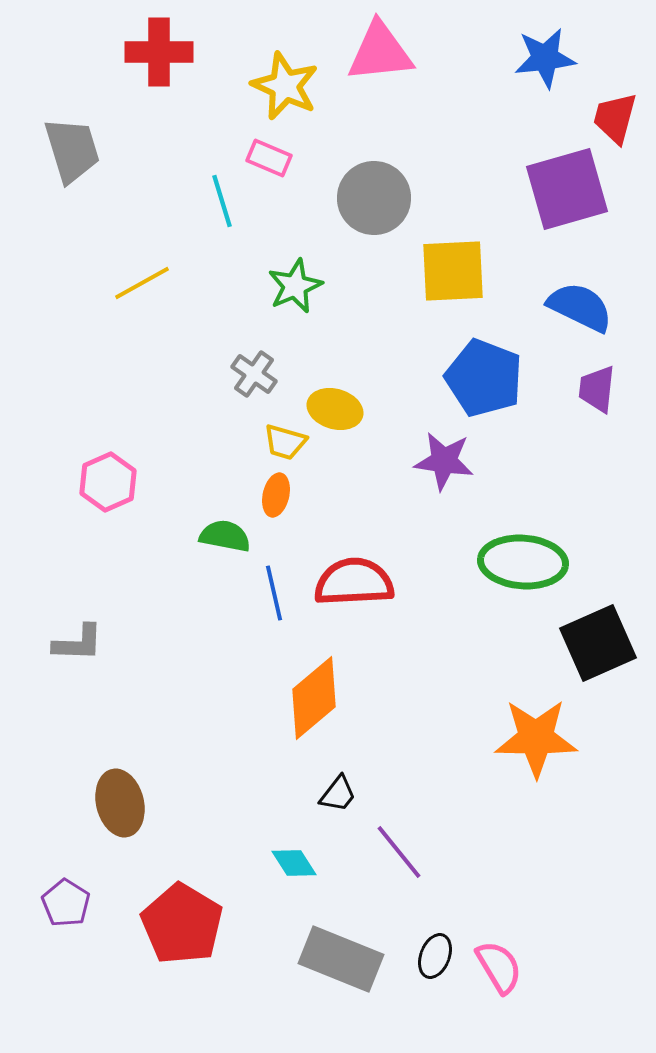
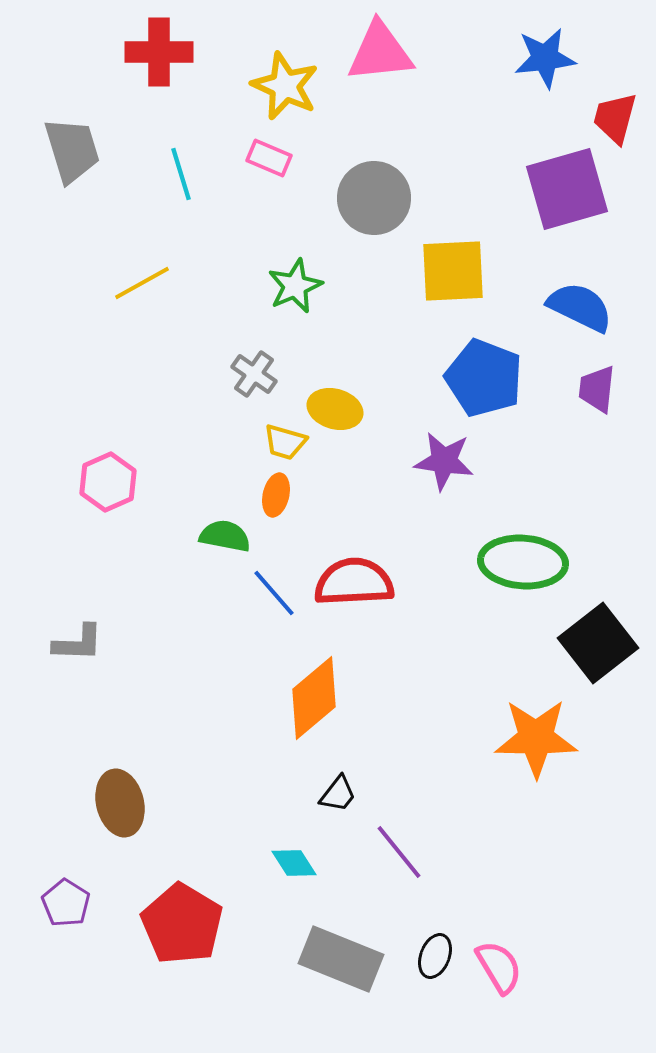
cyan line: moved 41 px left, 27 px up
blue line: rotated 28 degrees counterclockwise
black square: rotated 14 degrees counterclockwise
